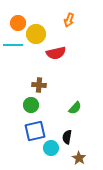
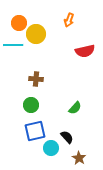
orange circle: moved 1 px right
red semicircle: moved 29 px right, 2 px up
brown cross: moved 3 px left, 6 px up
black semicircle: rotated 128 degrees clockwise
